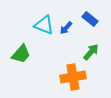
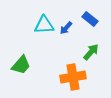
cyan triangle: rotated 25 degrees counterclockwise
green trapezoid: moved 11 px down
